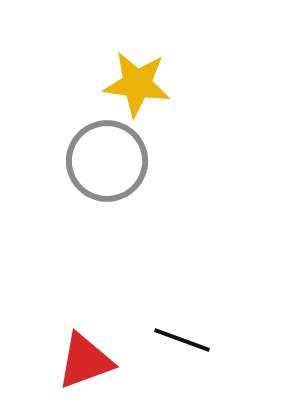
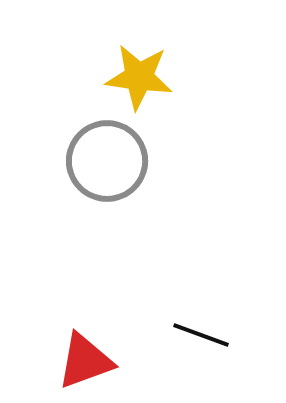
yellow star: moved 2 px right, 7 px up
black line: moved 19 px right, 5 px up
